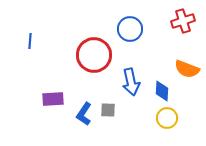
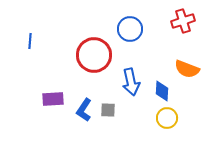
blue L-shape: moved 4 px up
